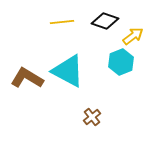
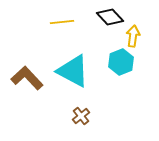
black diamond: moved 5 px right, 4 px up; rotated 28 degrees clockwise
yellow arrow: rotated 45 degrees counterclockwise
cyan triangle: moved 5 px right
brown L-shape: rotated 16 degrees clockwise
brown cross: moved 11 px left, 1 px up
